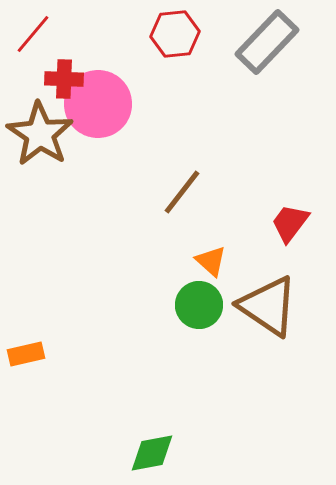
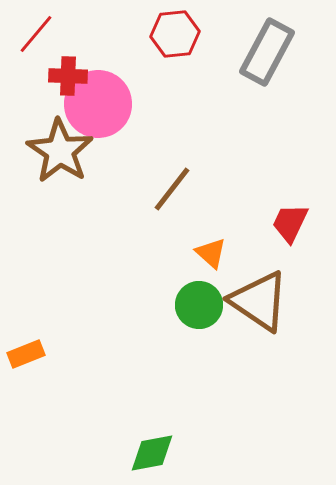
red line: moved 3 px right
gray rectangle: moved 10 px down; rotated 16 degrees counterclockwise
red cross: moved 4 px right, 3 px up
brown star: moved 20 px right, 17 px down
brown line: moved 10 px left, 3 px up
red trapezoid: rotated 12 degrees counterclockwise
orange triangle: moved 8 px up
brown triangle: moved 9 px left, 5 px up
orange rectangle: rotated 9 degrees counterclockwise
